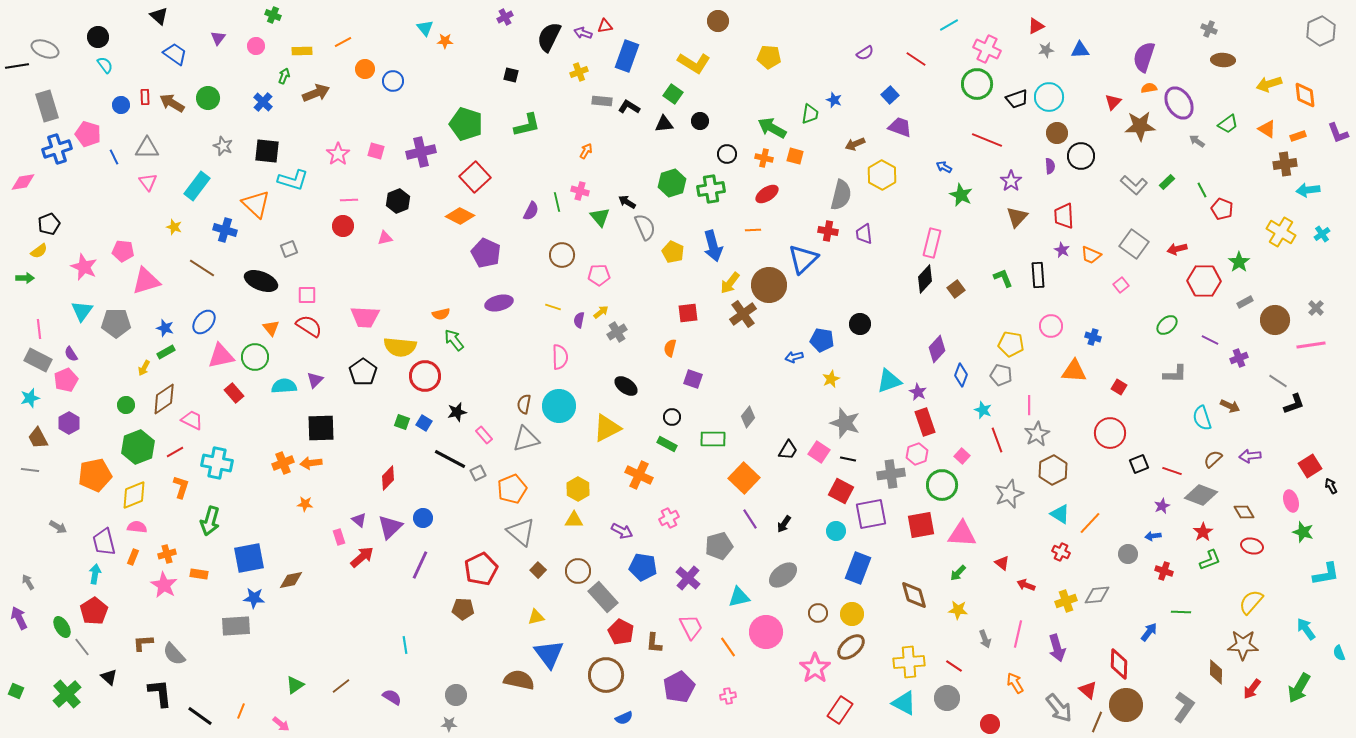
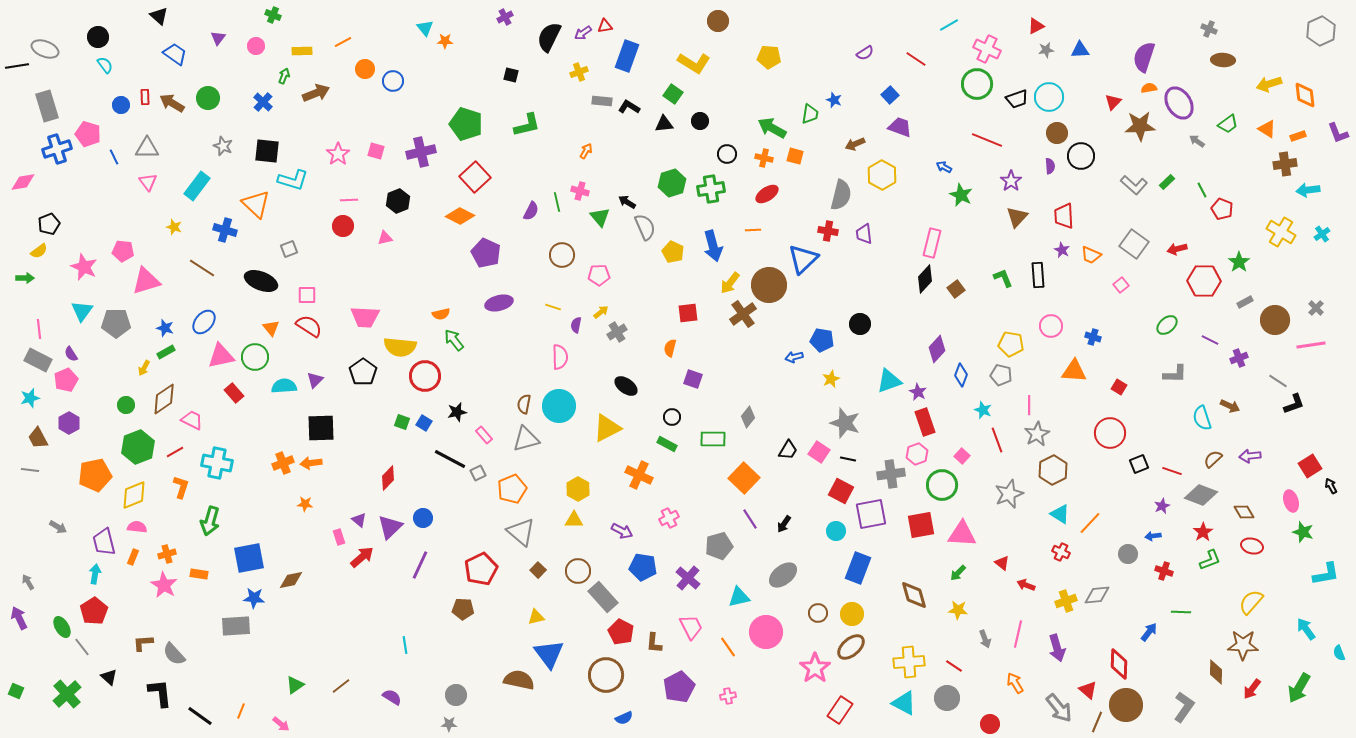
purple arrow at (583, 33): rotated 54 degrees counterclockwise
purple semicircle at (579, 320): moved 3 px left, 5 px down
